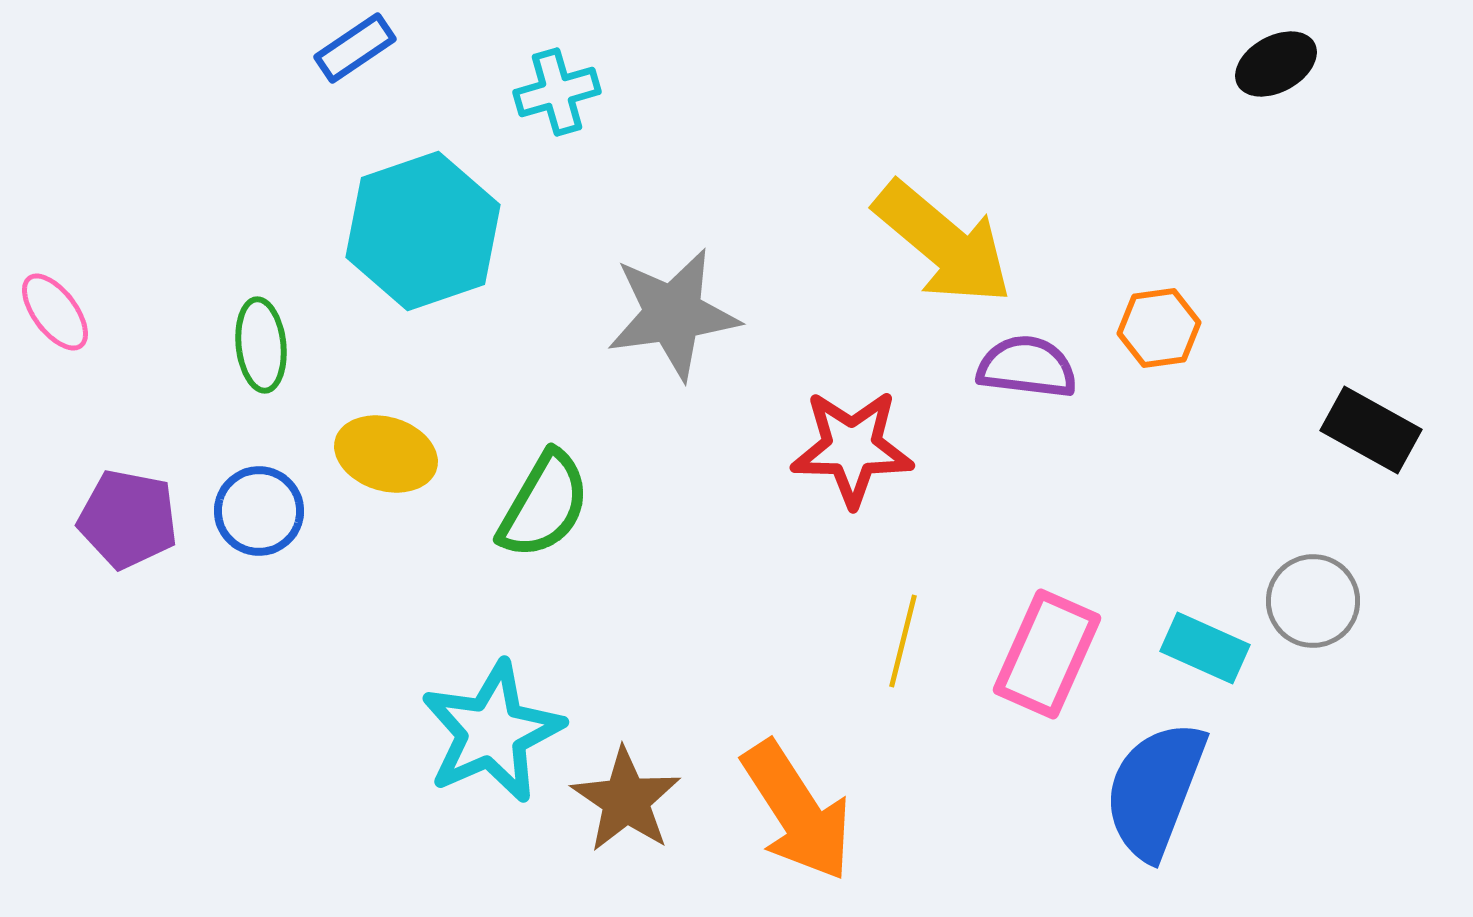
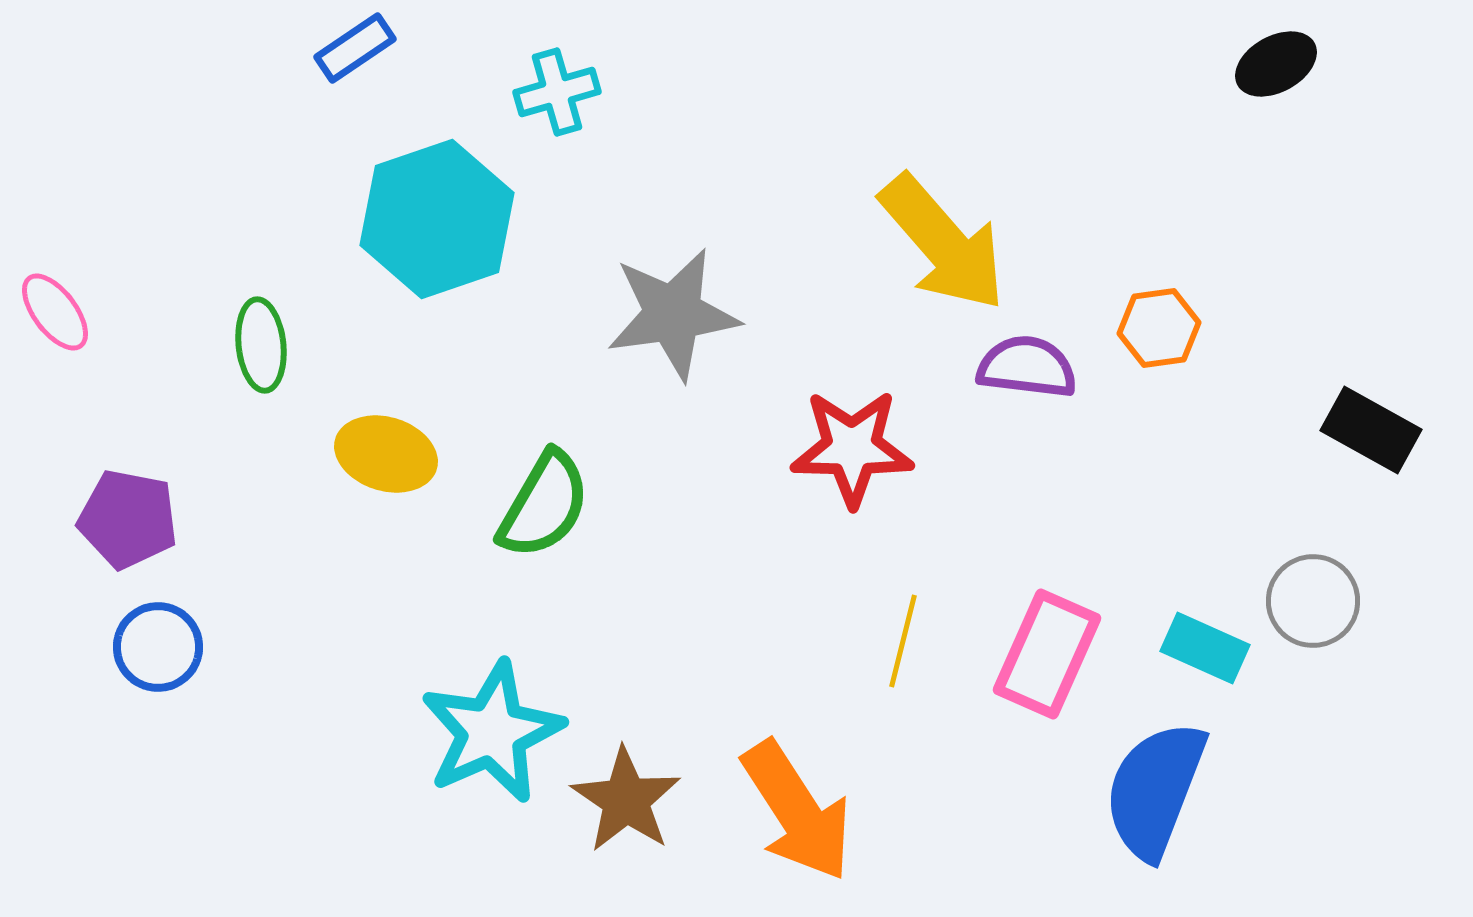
cyan hexagon: moved 14 px right, 12 px up
yellow arrow: rotated 9 degrees clockwise
blue circle: moved 101 px left, 136 px down
